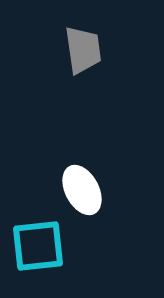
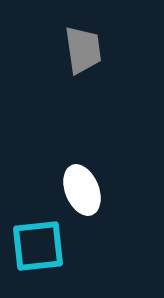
white ellipse: rotated 6 degrees clockwise
